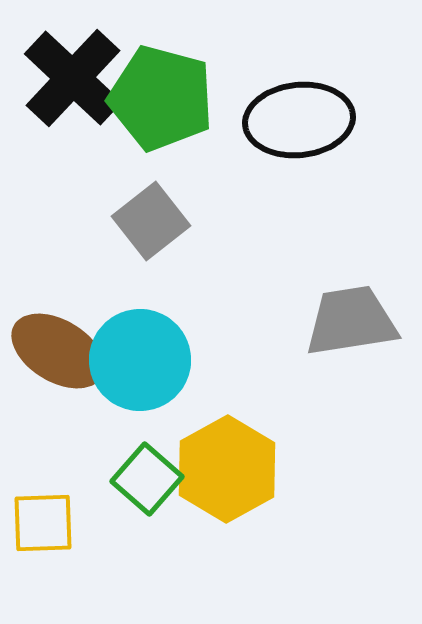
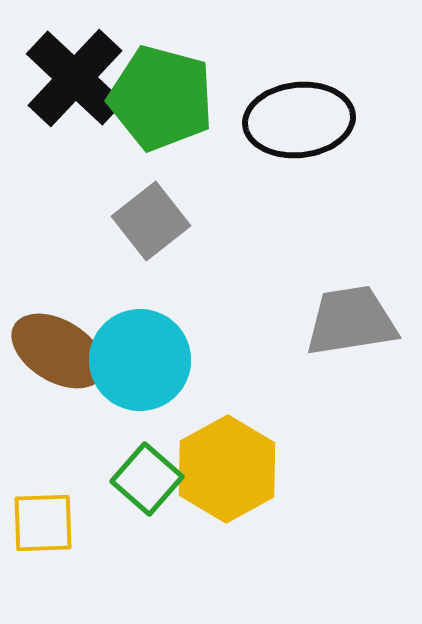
black cross: moved 2 px right
